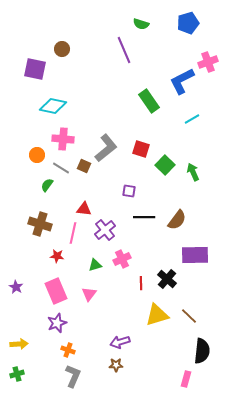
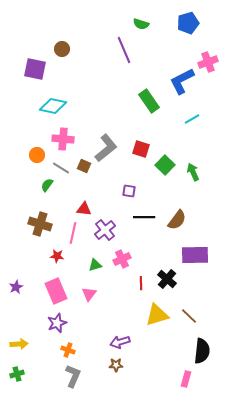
purple star at (16, 287): rotated 16 degrees clockwise
